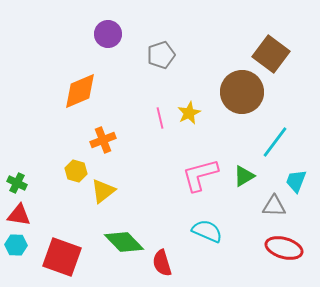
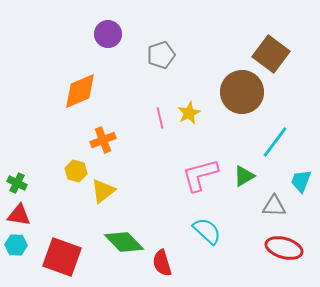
cyan trapezoid: moved 5 px right
cyan semicircle: rotated 20 degrees clockwise
